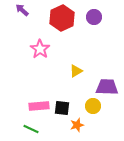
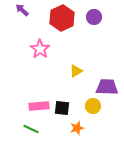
orange star: moved 3 px down
